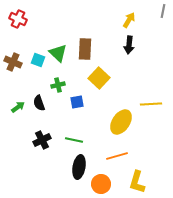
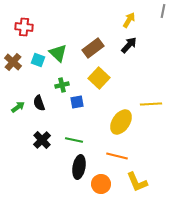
red cross: moved 6 px right, 8 px down; rotated 18 degrees counterclockwise
black arrow: rotated 144 degrees counterclockwise
brown rectangle: moved 8 px right, 1 px up; rotated 50 degrees clockwise
brown cross: rotated 18 degrees clockwise
green cross: moved 4 px right
black cross: rotated 18 degrees counterclockwise
orange line: rotated 30 degrees clockwise
yellow L-shape: rotated 40 degrees counterclockwise
